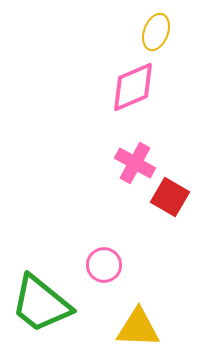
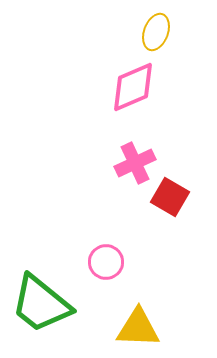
pink cross: rotated 36 degrees clockwise
pink circle: moved 2 px right, 3 px up
